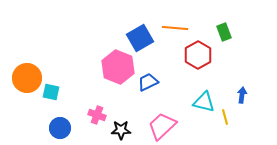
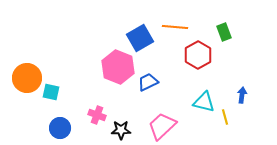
orange line: moved 1 px up
